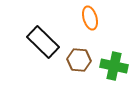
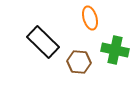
brown hexagon: moved 2 px down
green cross: moved 1 px right, 16 px up
